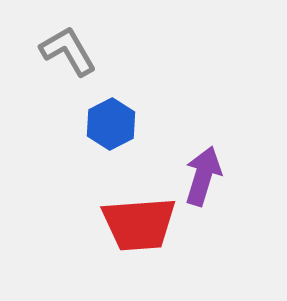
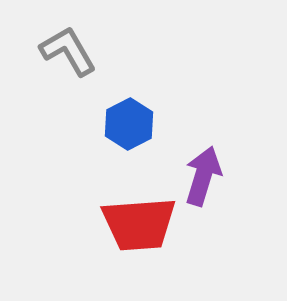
blue hexagon: moved 18 px right
